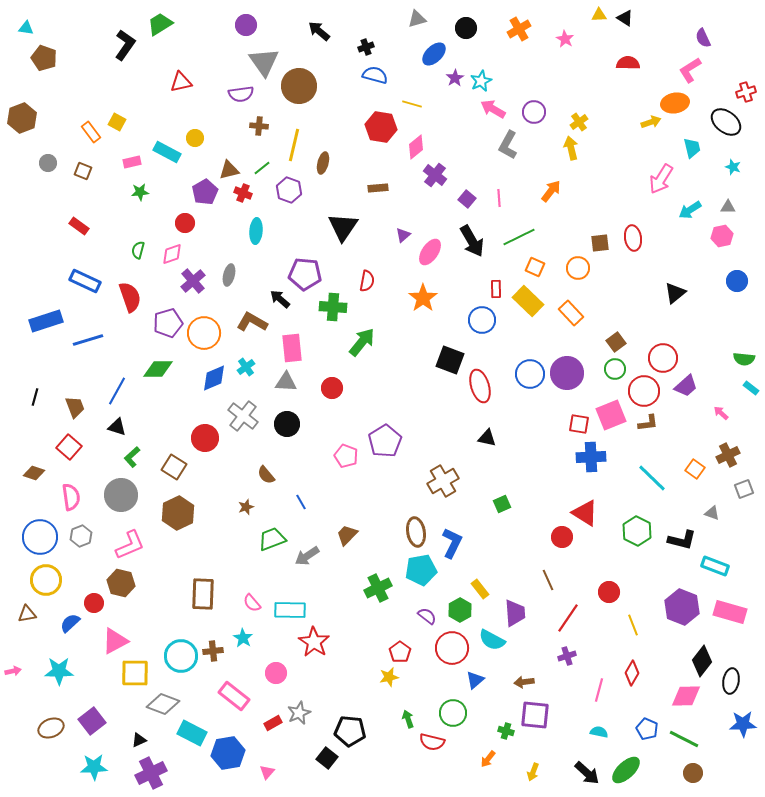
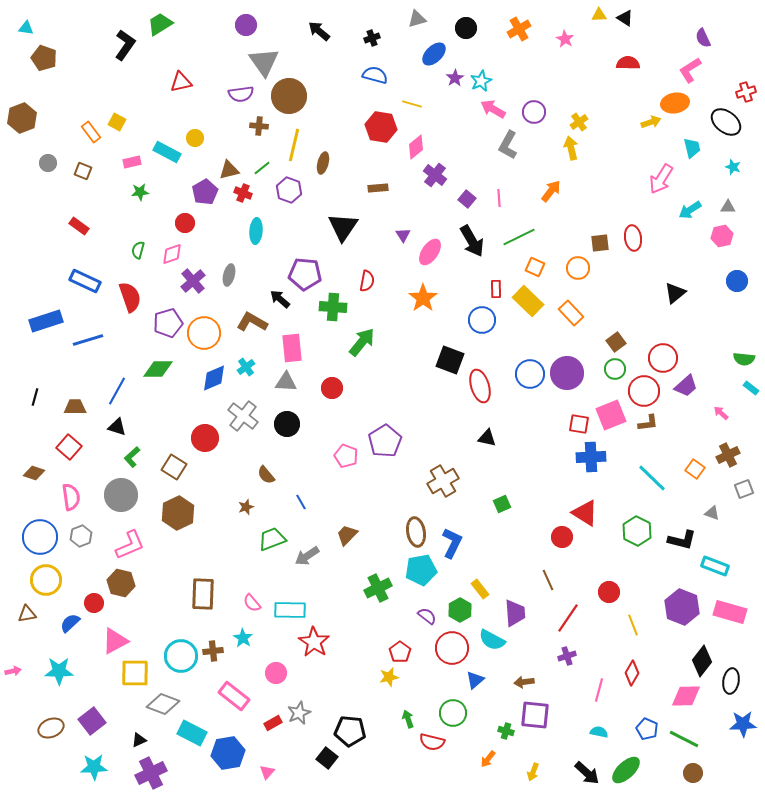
black cross at (366, 47): moved 6 px right, 9 px up
brown circle at (299, 86): moved 10 px left, 10 px down
purple triangle at (403, 235): rotated 21 degrees counterclockwise
brown trapezoid at (75, 407): rotated 70 degrees counterclockwise
